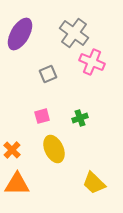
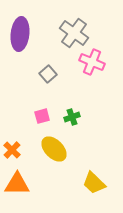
purple ellipse: rotated 24 degrees counterclockwise
gray square: rotated 18 degrees counterclockwise
green cross: moved 8 px left, 1 px up
yellow ellipse: rotated 20 degrees counterclockwise
